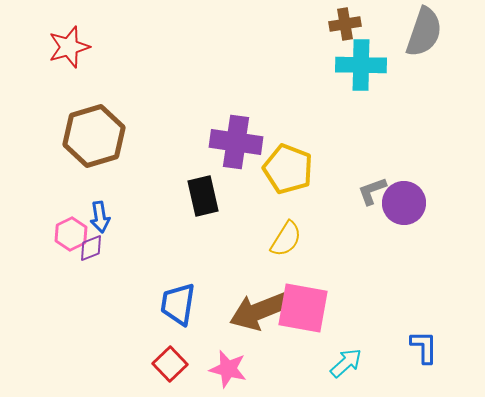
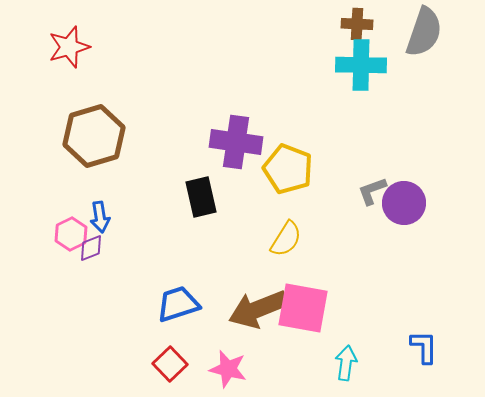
brown cross: moved 12 px right; rotated 12 degrees clockwise
black rectangle: moved 2 px left, 1 px down
blue trapezoid: rotated 63 degrees clockwise
brown arrow: moved 1 px left, 2 px up
cyan arrow: rotated 40 degrees counterclockwise
